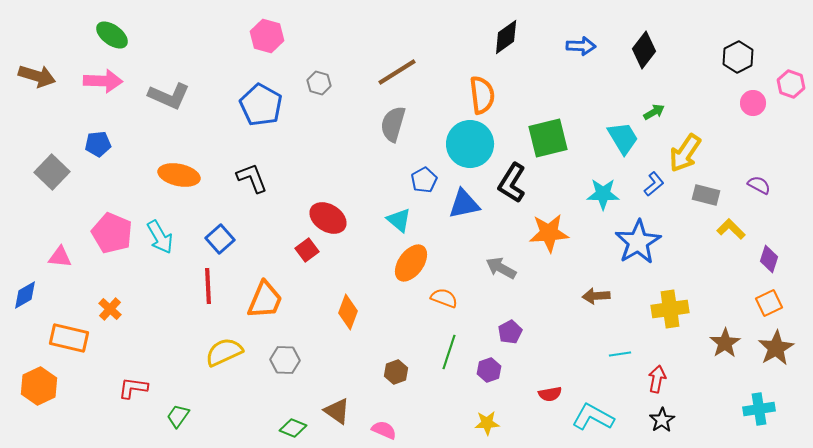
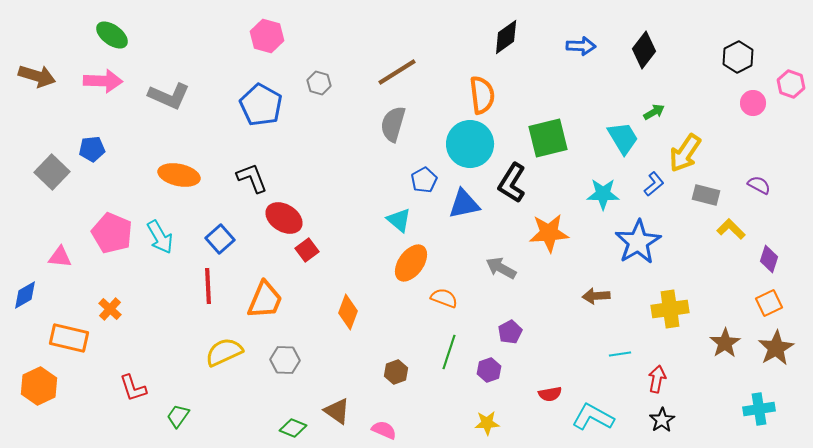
blue pentagon at (98, 144): moved 6 px left, 5 px down
red ellipse at (328, 218): moved 44 px left
red L-shape at (133, 388): rotated 116 degrees counterclockwise
